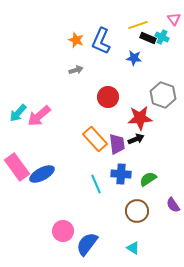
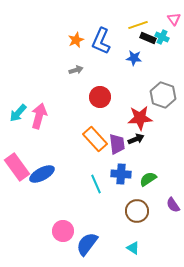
orange star: rotated 28 degrees clockwise
red circle: moved 8 px left
pink arrow: rotated 145 degrees clockwise
